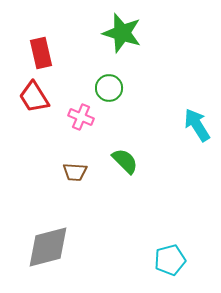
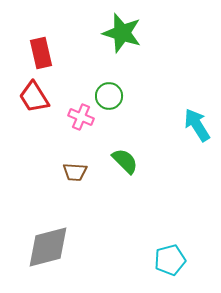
green circle: moved 8 px down
